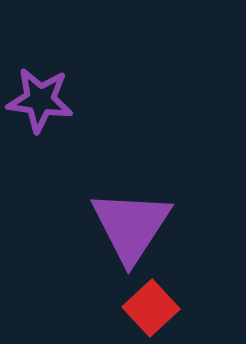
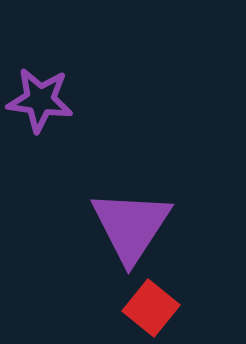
red square: rotated 8 degrees counterclockwise
